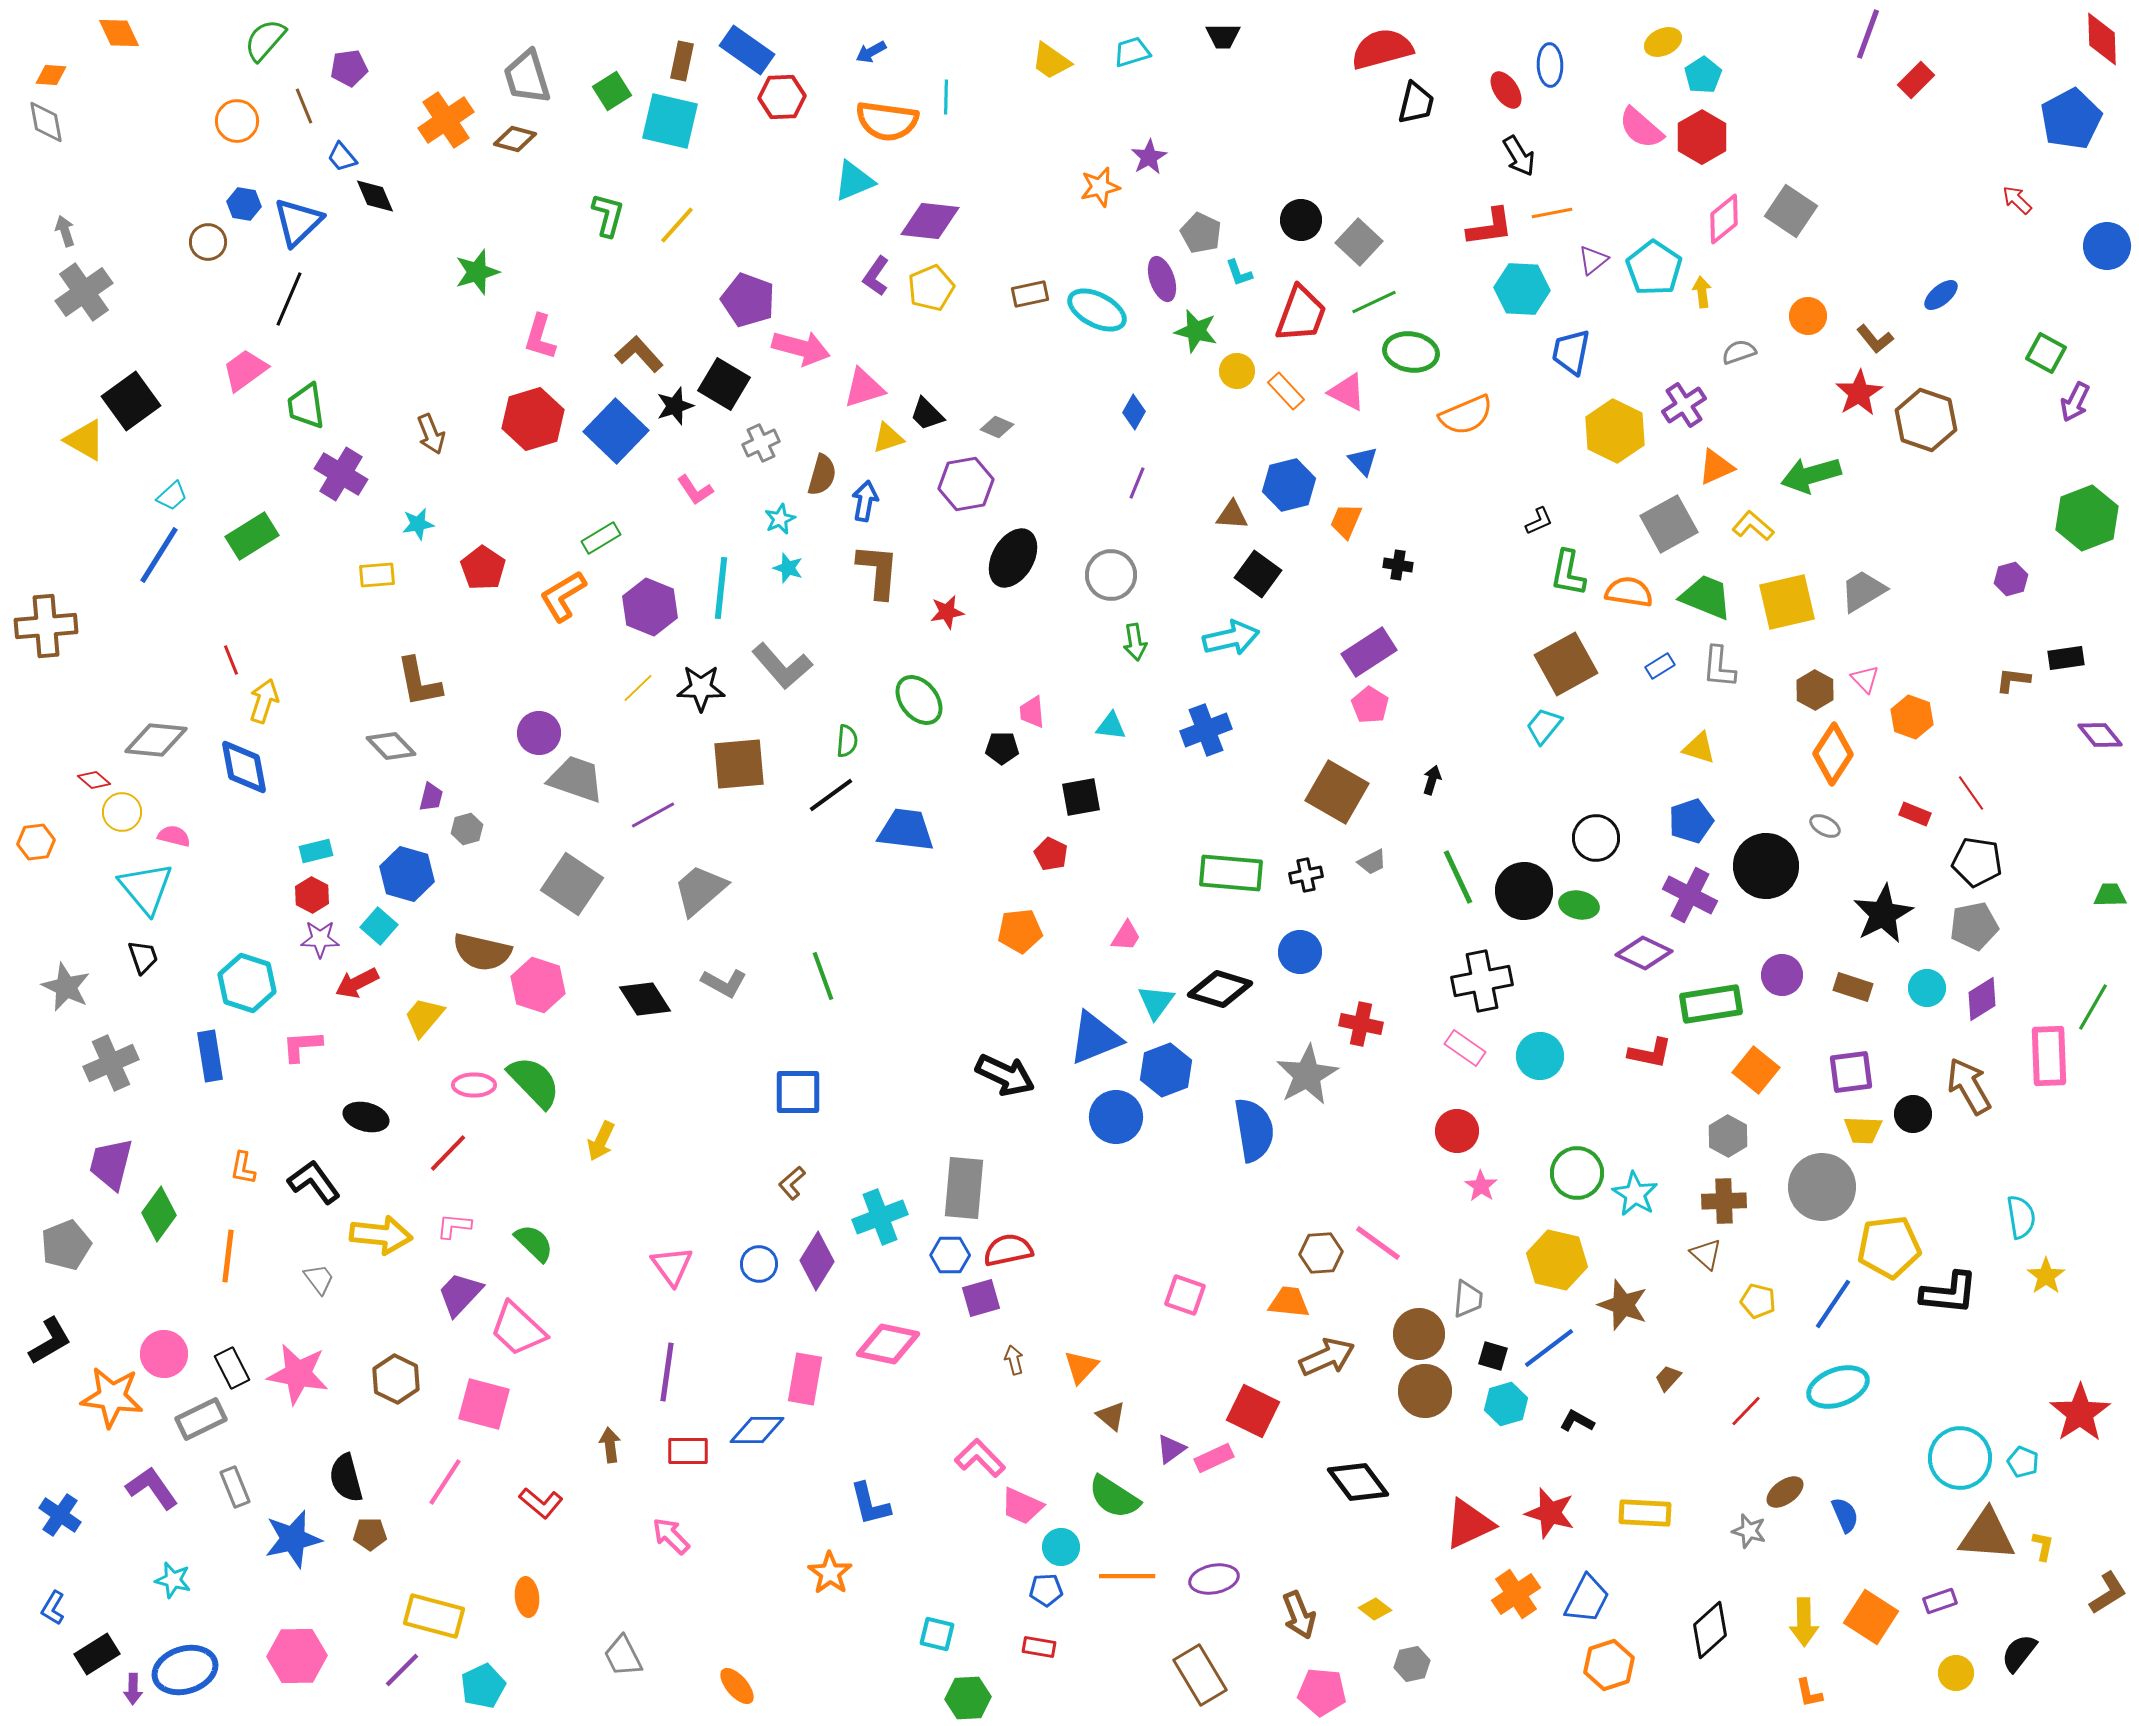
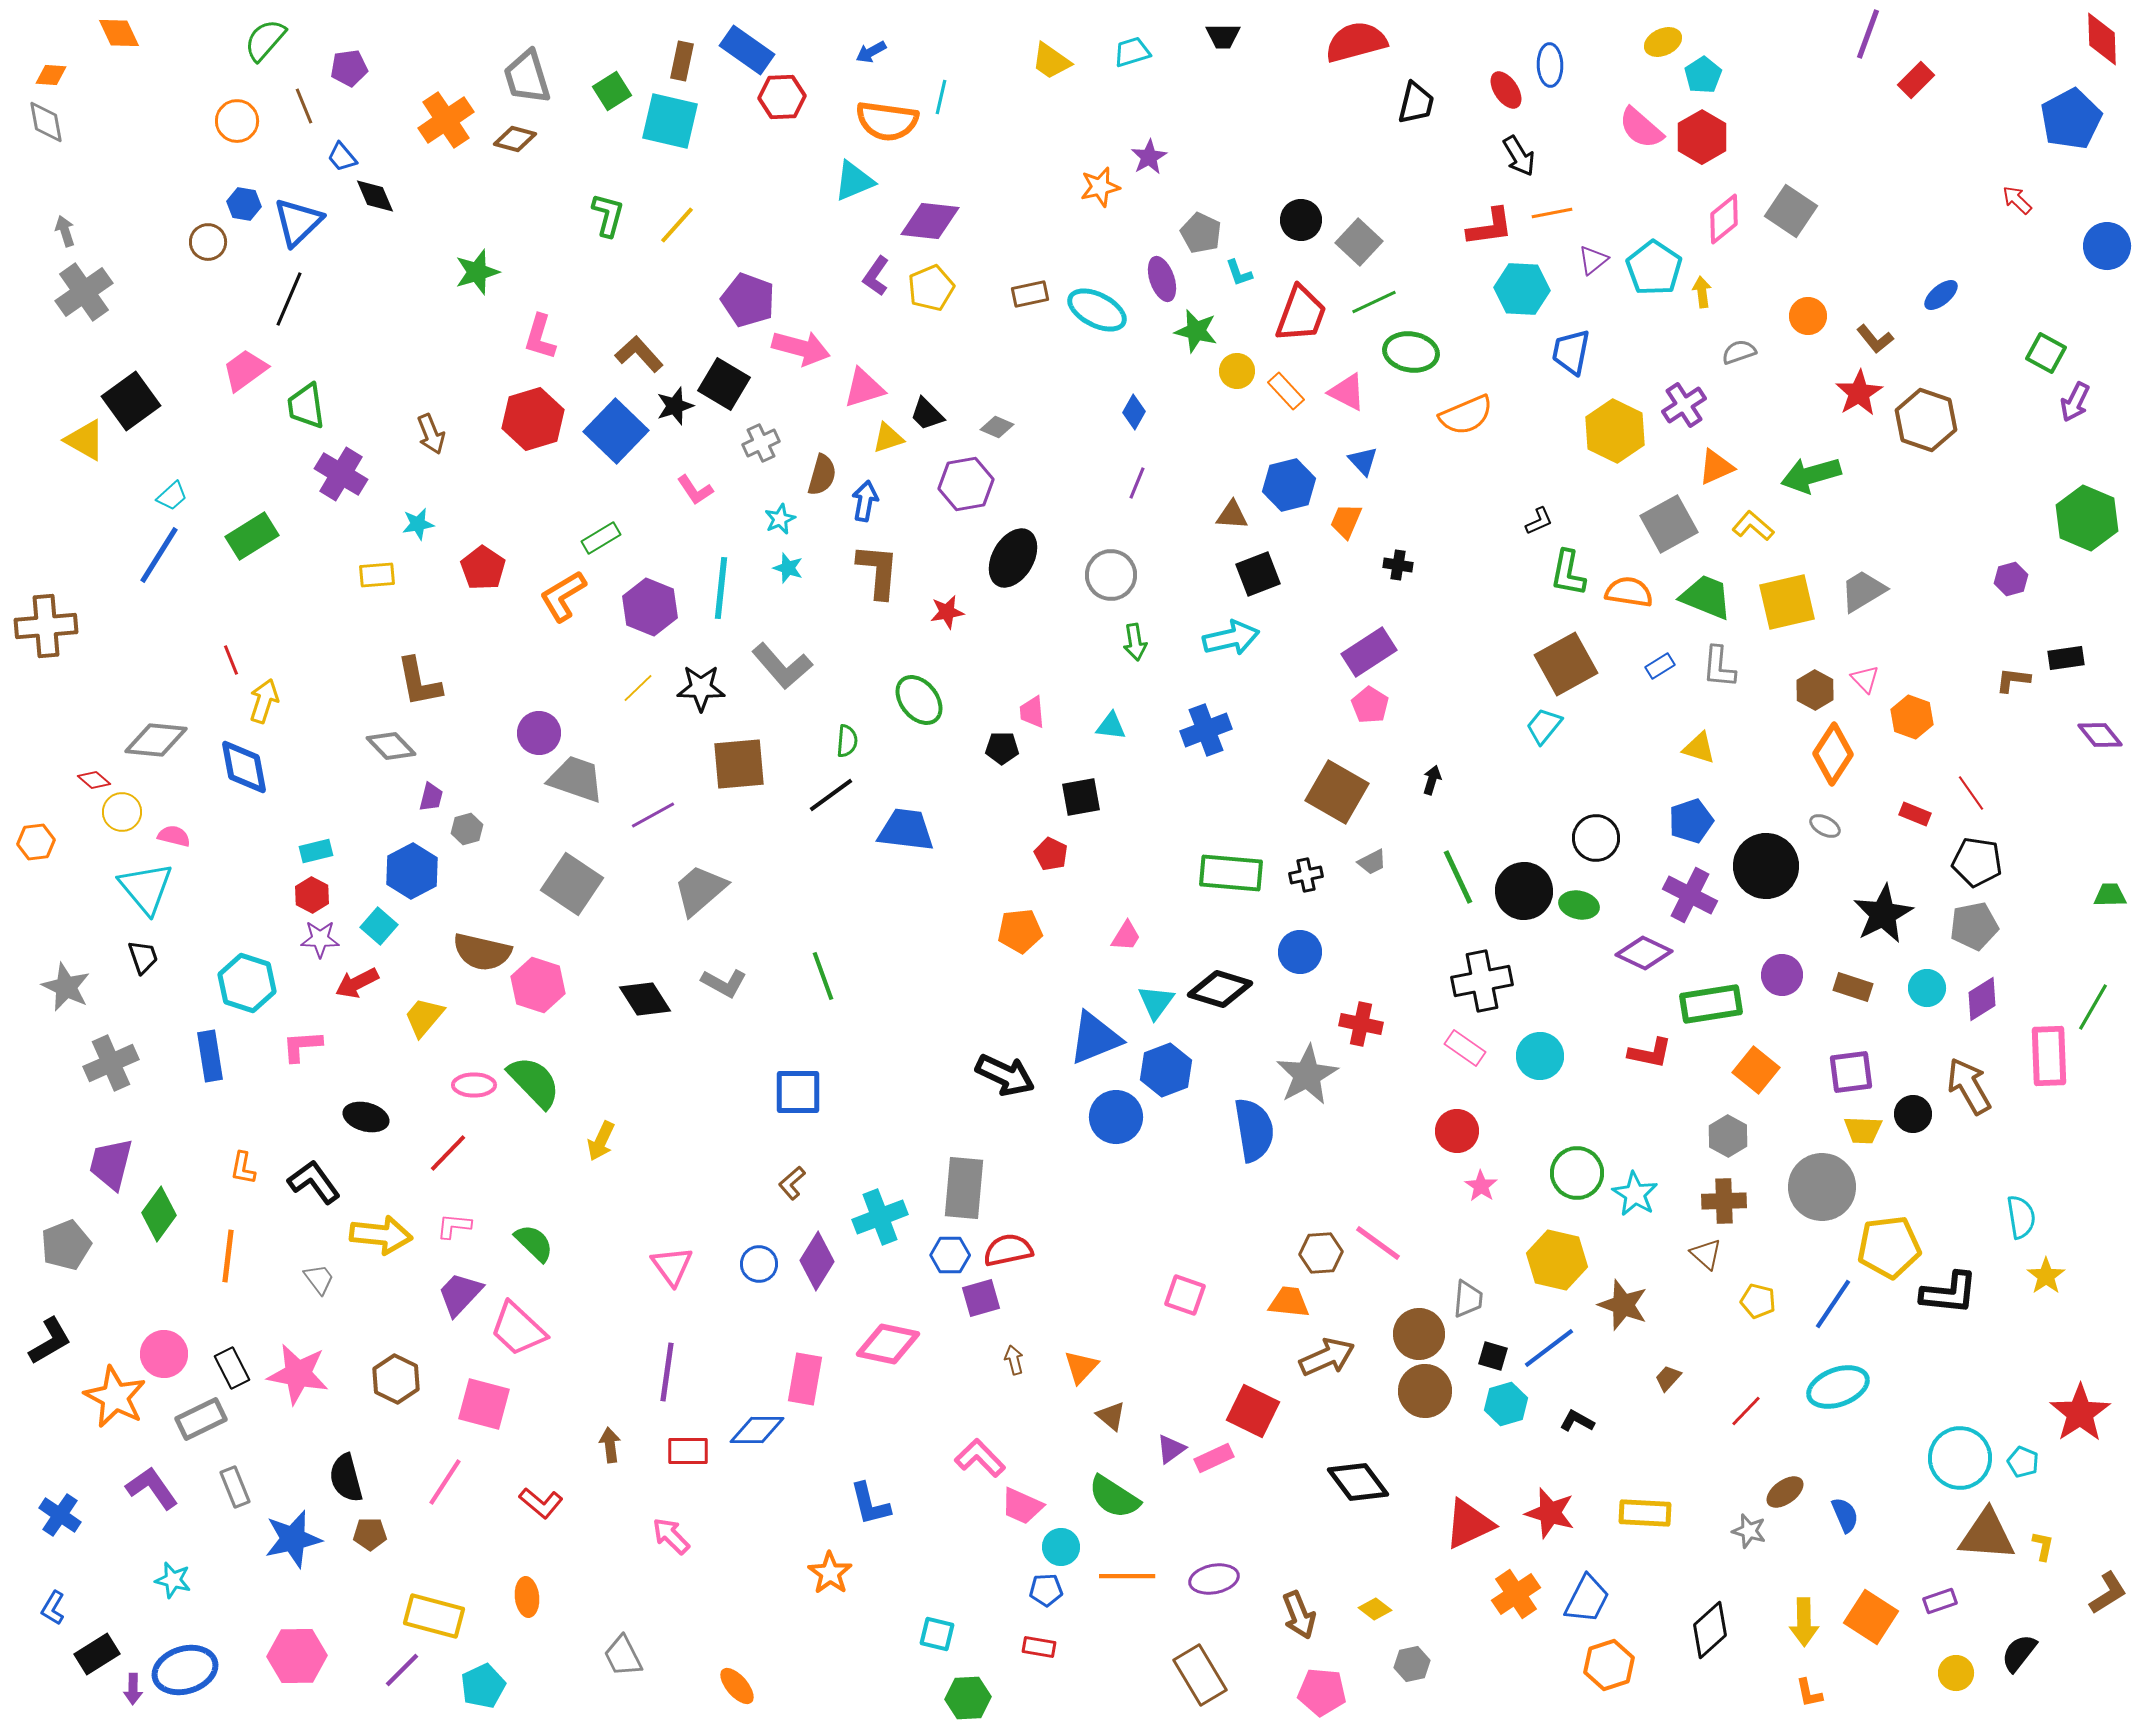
red semicircle at (1382, 49): moved 26 px left, 7 px up
cyan line at (946, 97): moved 5 px left; rotated 12 degrees clockwise
green hexagon at (2087, 518): rotated 16 degrees counterclockwise
black square at (1258, 574): rotated 33 degrees clockwise
blue hexagon at (407, 874): moved 5 px right, 3 px up; rotated 16 degrees clockwise
orange star at (112, 1397): moved 3 px right; rotated 20 degrees clockwise
